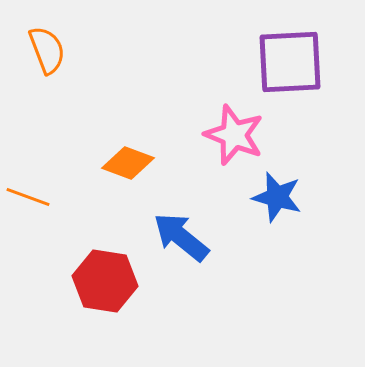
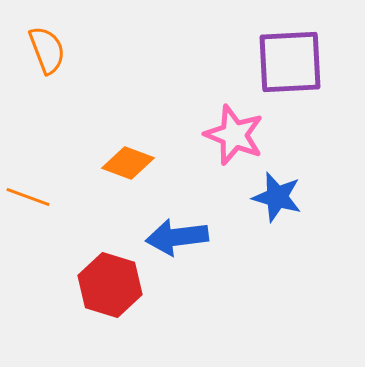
blue arrow: moved 4 px left; rotated 46 degrees counterclockwise
red hexagon: moved 5 px right, 4 px down; rotated 8 degrees clockwise
